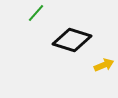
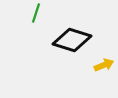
green line: rotated 24 degrees counterclockwise
